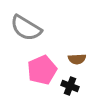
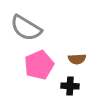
pink pentagon: moved 3 px left, 5 px up
black cross: rotated 18 degrees counterclockwise
